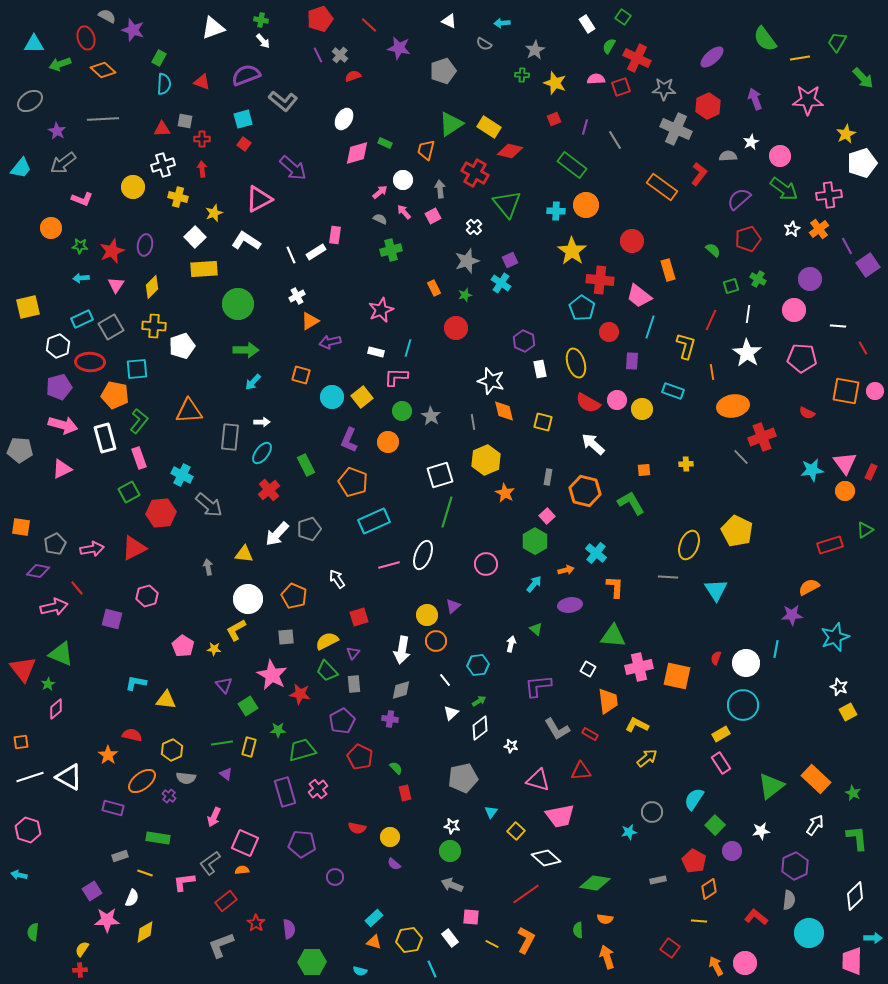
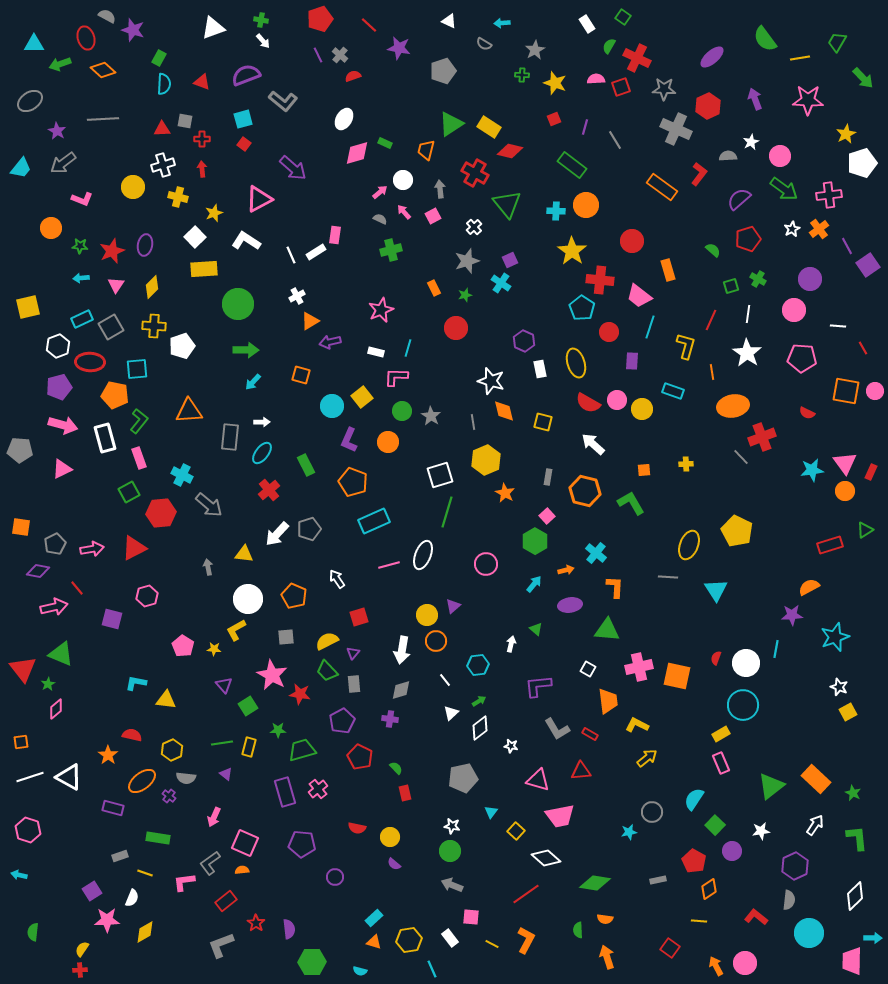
cyan circle at (332, 397): moved 9 px down
green triangle at (613, 636): moved 6 px left, 6 px up
pink rectangle at (721, 763): rotated 10 degrees clockwise
